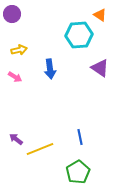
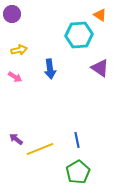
blue line: moved 3 px left, 3 px down
